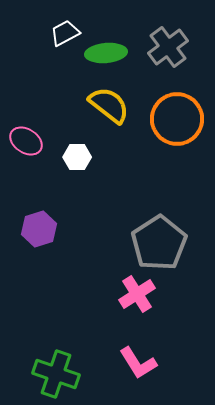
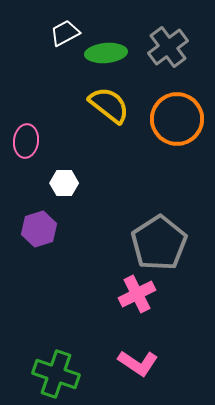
pink ellipse: rotated 64 degrees clockwise
white hexagon: moved 13 px left, 26 px down
pink cross: rotated 6 degrees clockwise
pink L-shape: rotated 24 degrees counterclockwise
